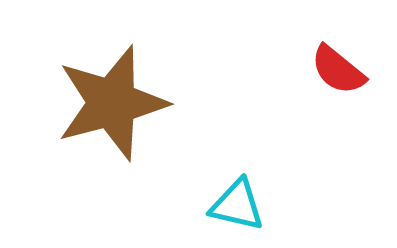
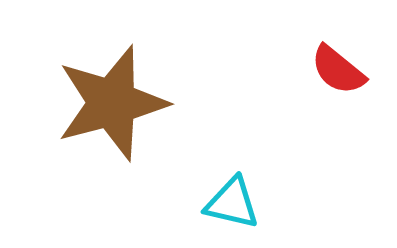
cyan triangle: moved 5 px left, 2 px up
